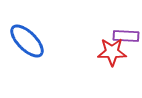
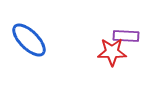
blue ellipse: moved 2 px right, 1 px up
